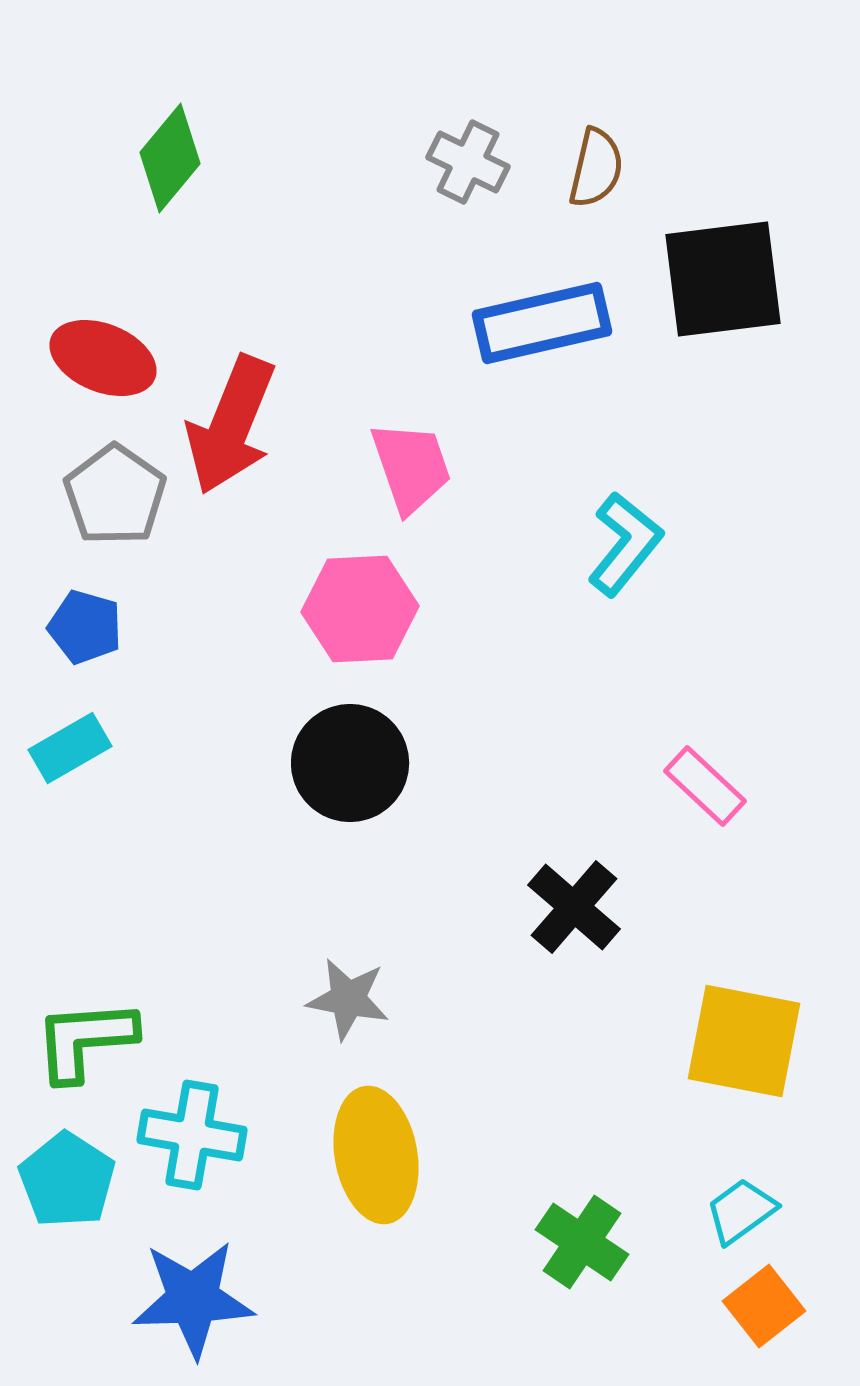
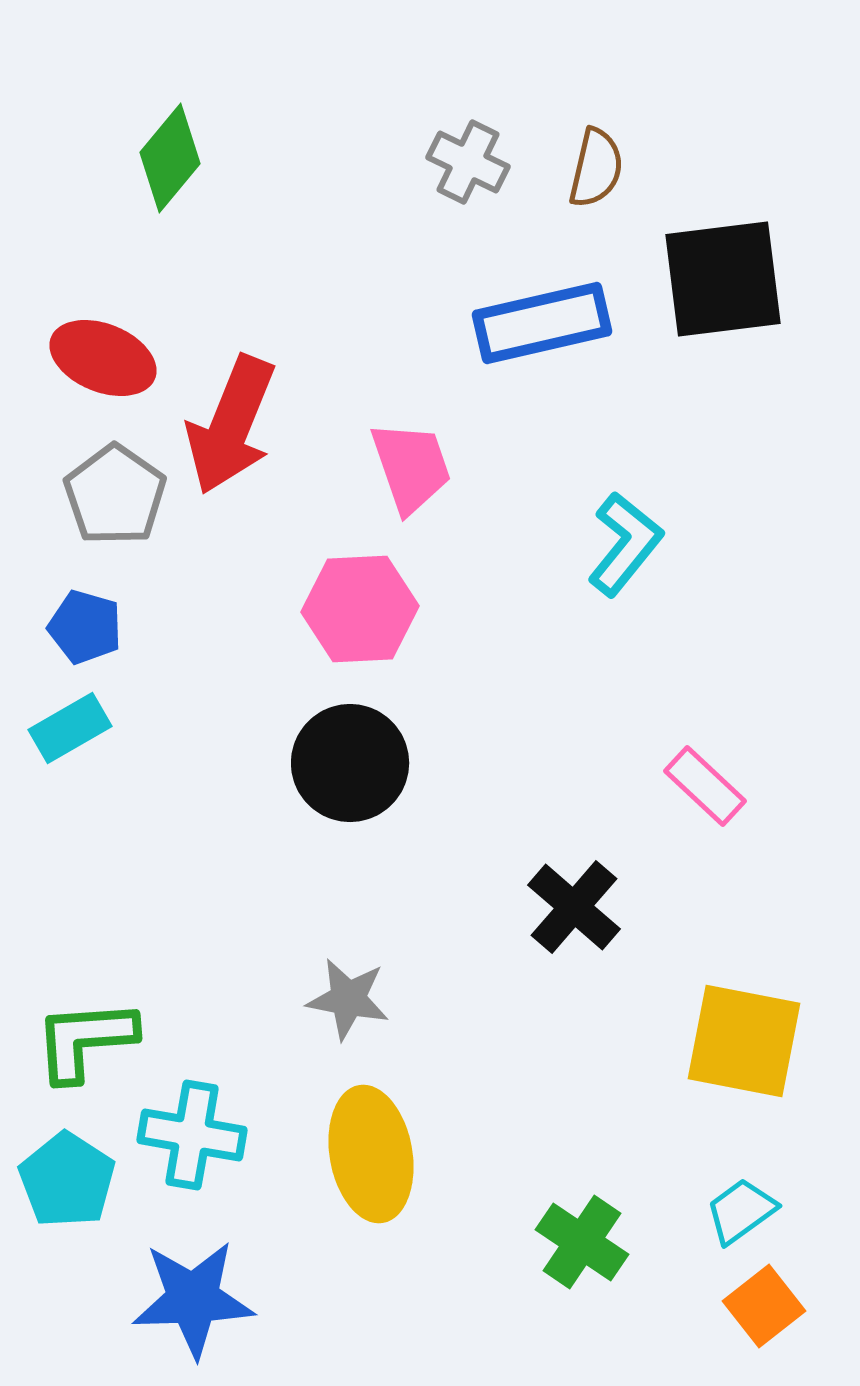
cyan rectangle: moved 20 px up
yellow ellipse: moved 5 px left, 1 px up
